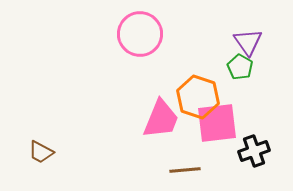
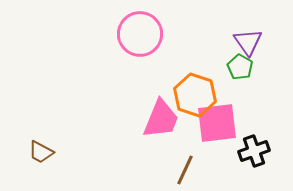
orange hexagon: moved 3 px left, 2 px up
brown line: rotated 60 degrees counterclockwise
